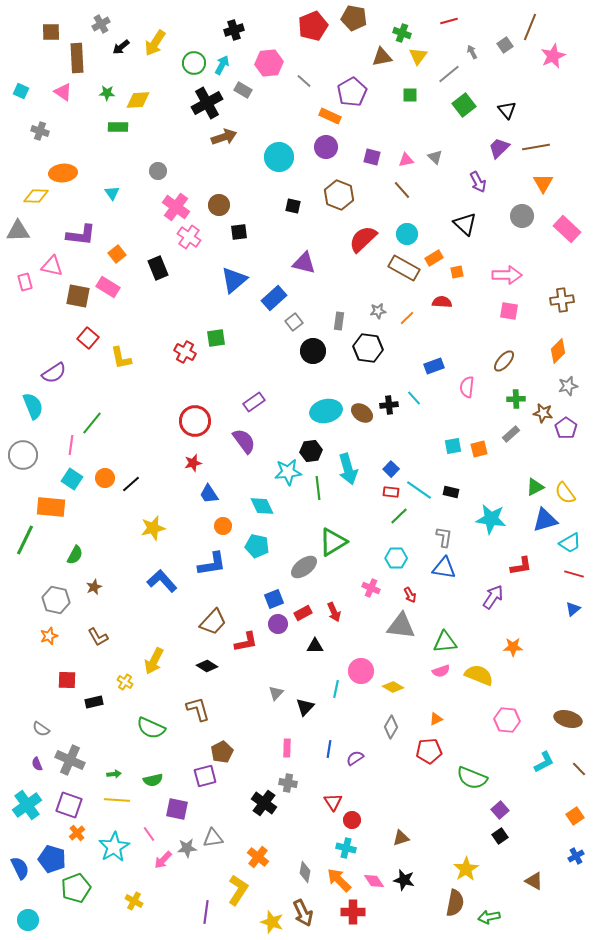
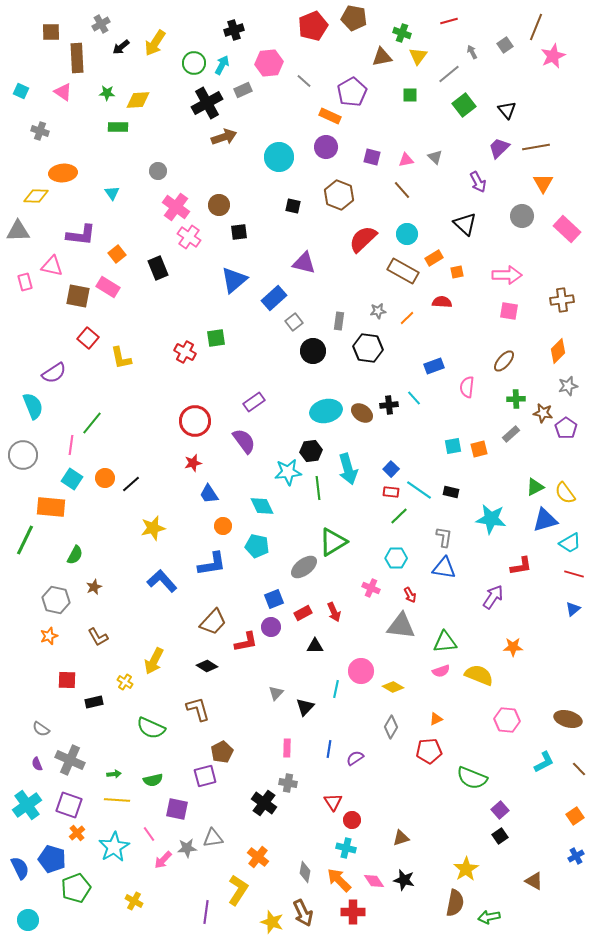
brown line at (530, 27): moved 6 px right
gray rectangle at (243, 90): rotated 54 degrees counterclockwise
brown rectangle at (404, 268): moved 1 px left, 3 px down
purple circle at (278, 624): moved 7 px left, 3 px down
